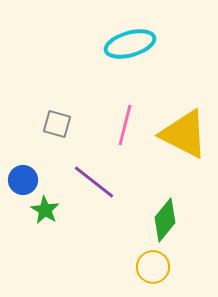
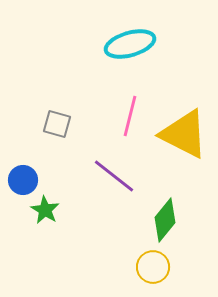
pink line: moved 5 px right, 9 px up
purple line: moved 20 px right, 6 px up
